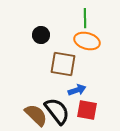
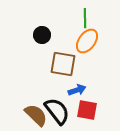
black circle: moved 1 px right
orange ellipse: rotated 70 degrees counterclockwise
